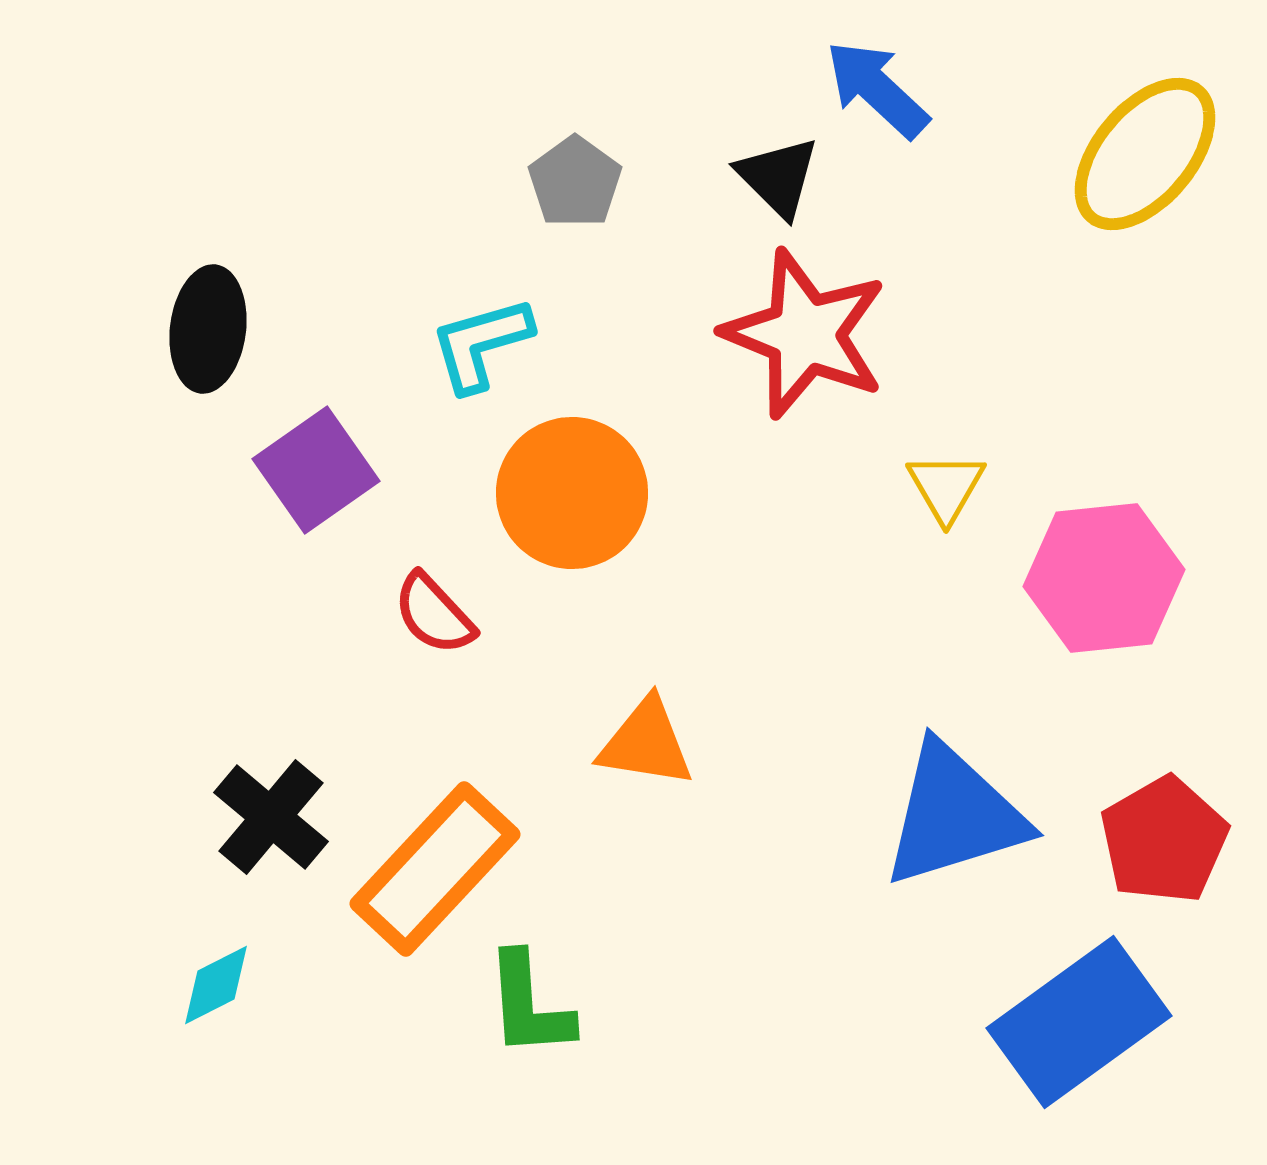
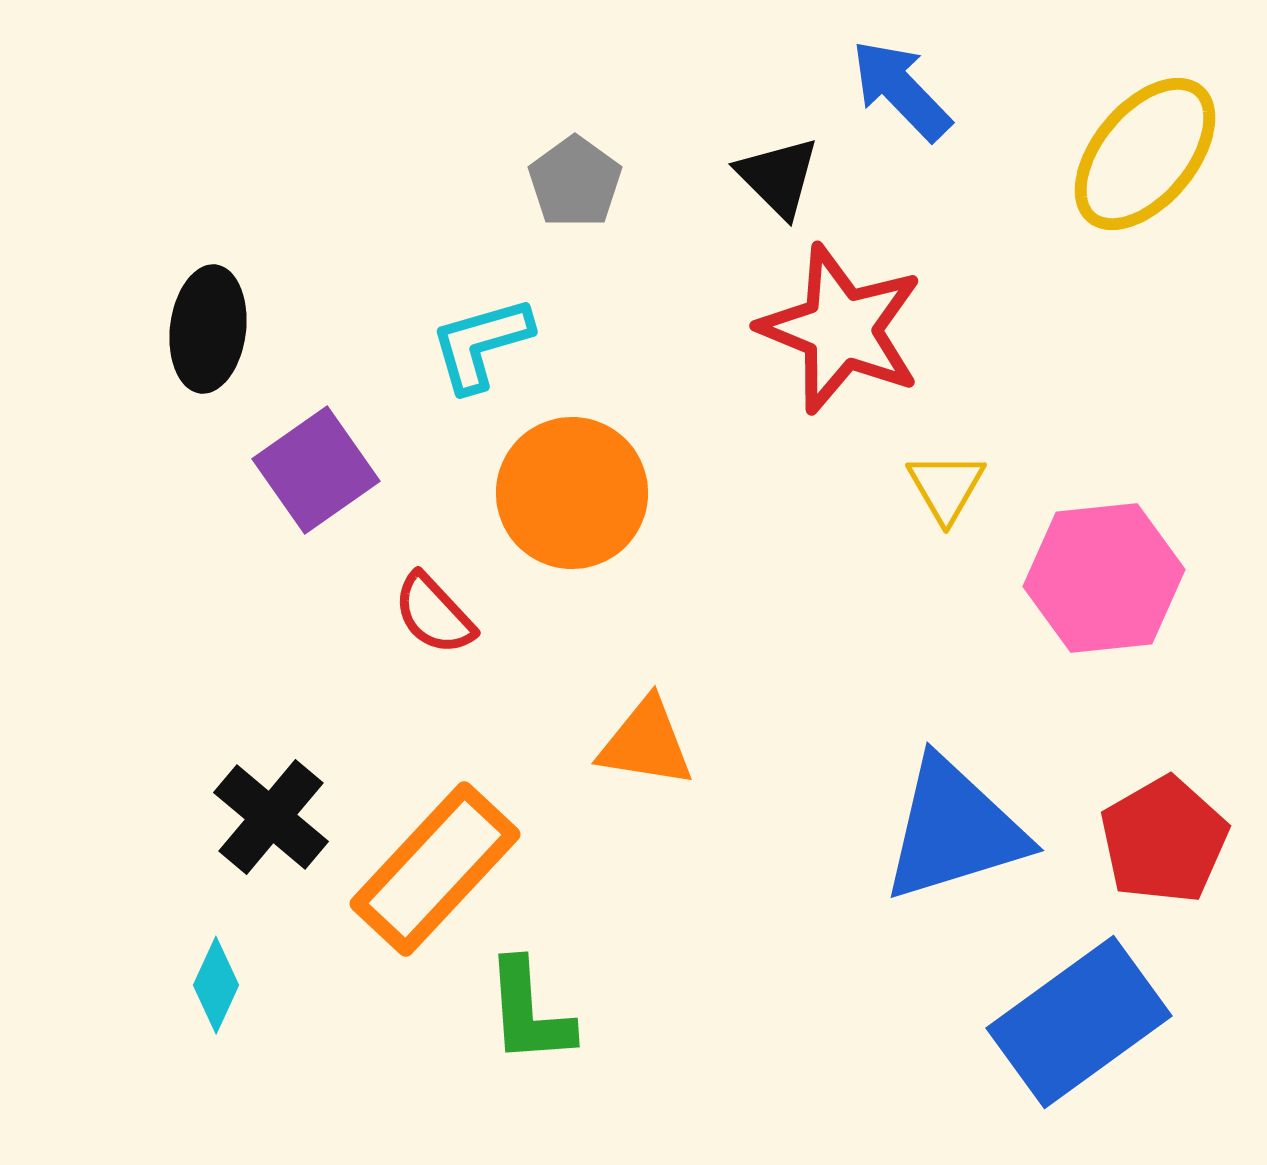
blue arrow: moved 24 px right, 1 px down; rotated 3 degrees clockwise
red star: moved 36 px right, 5 px up
blue triangle: moved 15 px down
cyan diamond: rotated 38 degrees counterclockwise
green L-shape: moved 7 px down
